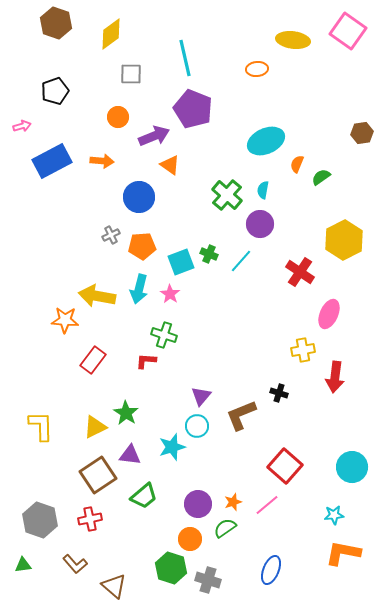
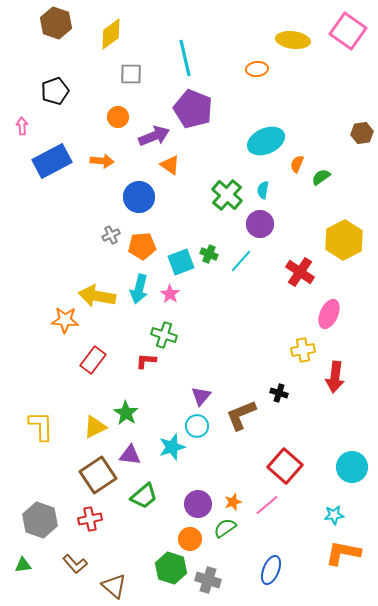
pink arrow at (22, 126): rotated 78 degrees counterclockwise
